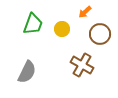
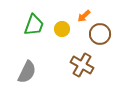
orange arrow: moved 1 px left, 4 px down
green trapezoid: moved 1 px right, 1 px down
